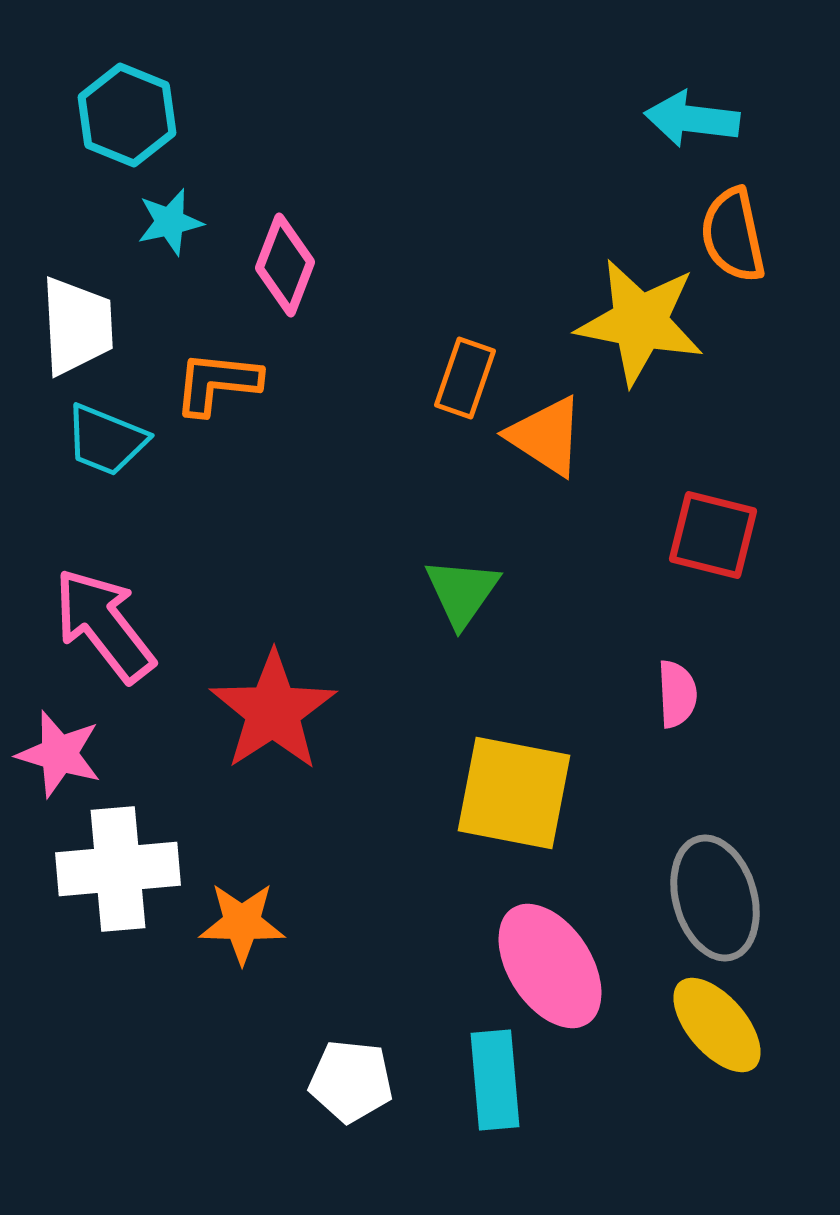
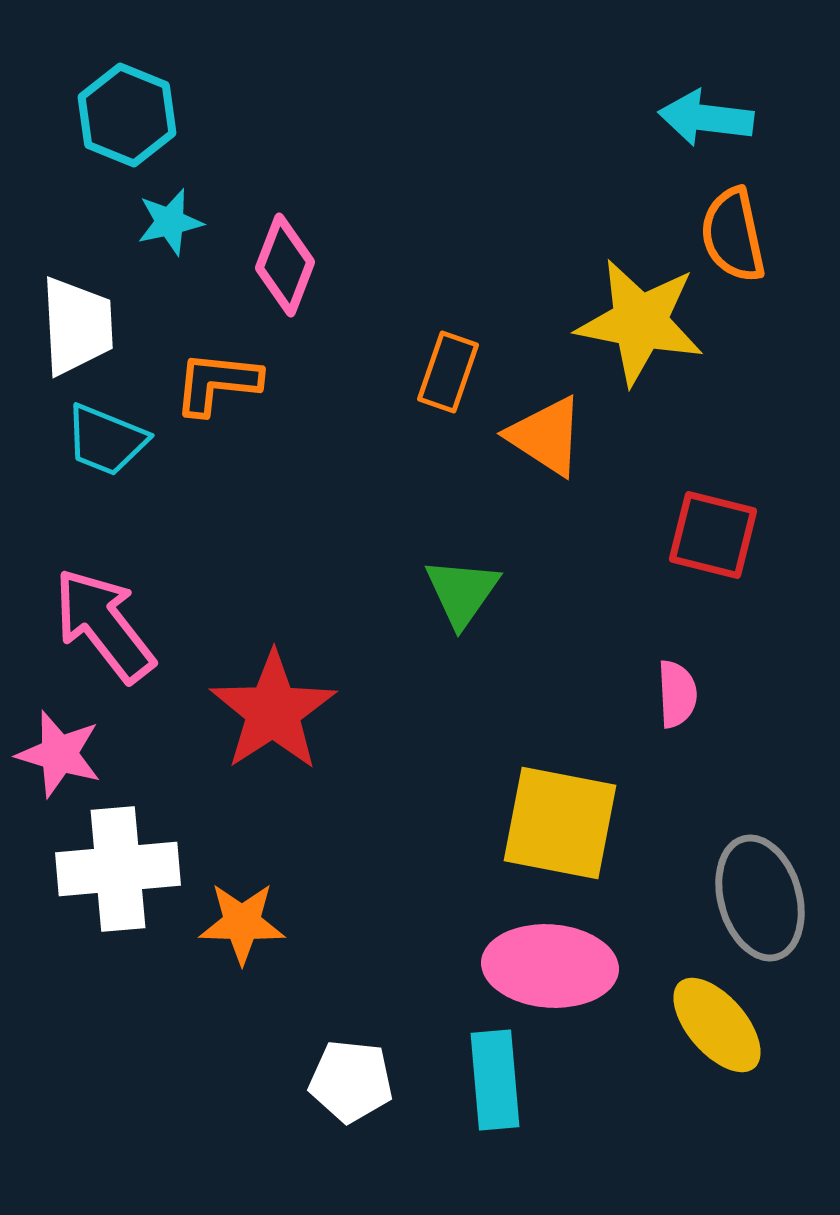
cyan arrow: moved 14 px right, 1 px up
orange rectangle: moved 17 px left, 6 px up
yellow square: moved 46 px right, 30 px down
gray ellipse: moved 45 px right
pink ellipse: rotated 53 degrees counterclockwise
